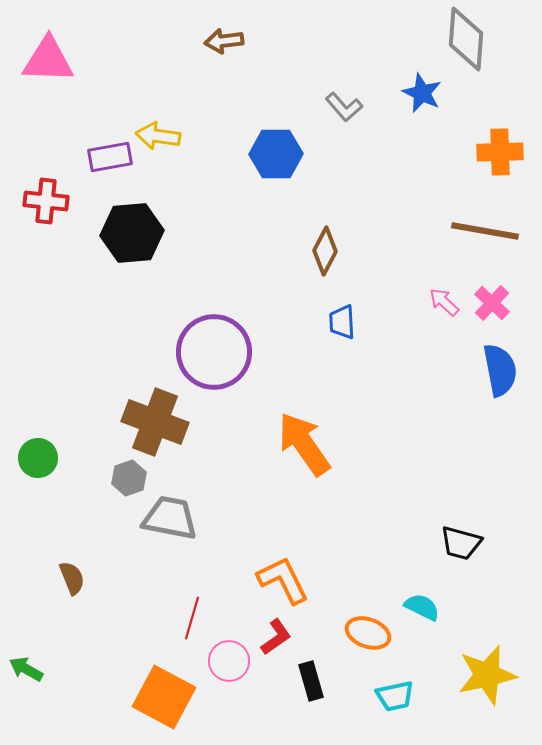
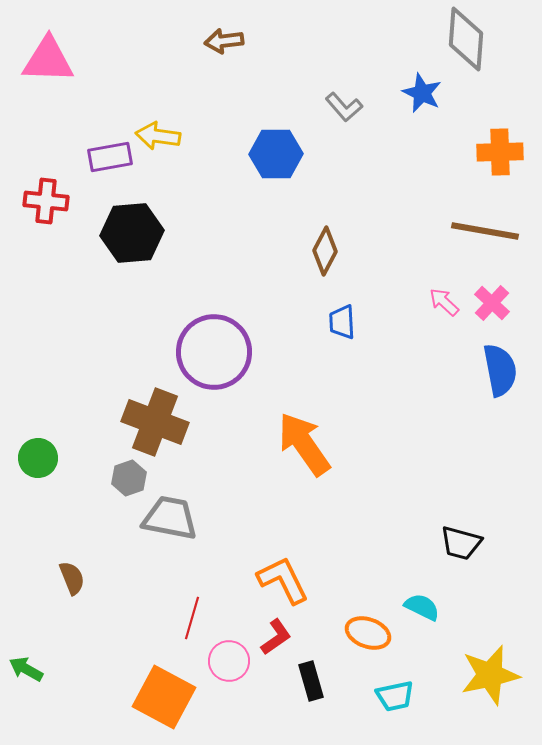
yellow star: moved 3 px right
